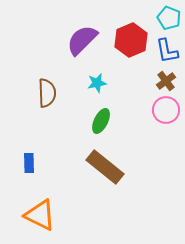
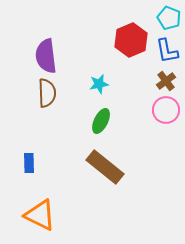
purple semicircle: moved 36 px left, 16 px down; rotated 52 degrees counterclockwise
cyan star: moved 2 px right, 1 px down
